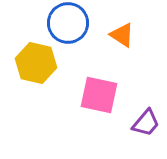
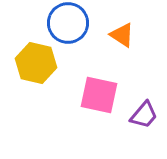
purple trapezoid: moved 2 px left, 8 px up
